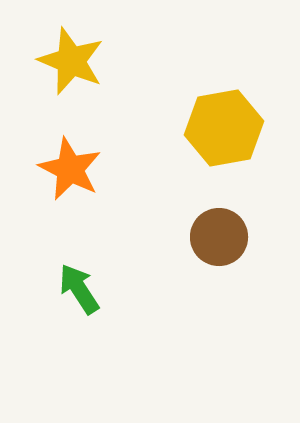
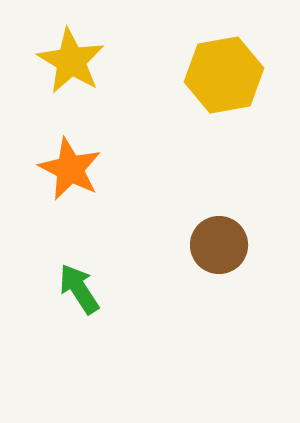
yellow star: rotated 8 degrees clockwise
yellow hexagon: moved 53 px up
brown circle: moved 8 px down
